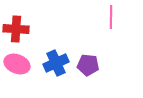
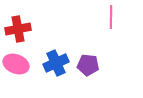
red cross: moved 2 px right; rotated 15 degrees counterclockwise
pink ellipse: moved 1 px left
